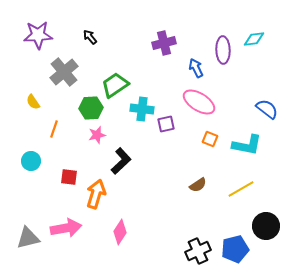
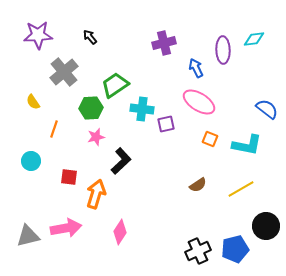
pink star: moved 1 px left, 2 px down
gray triangle: moved 2 px up
